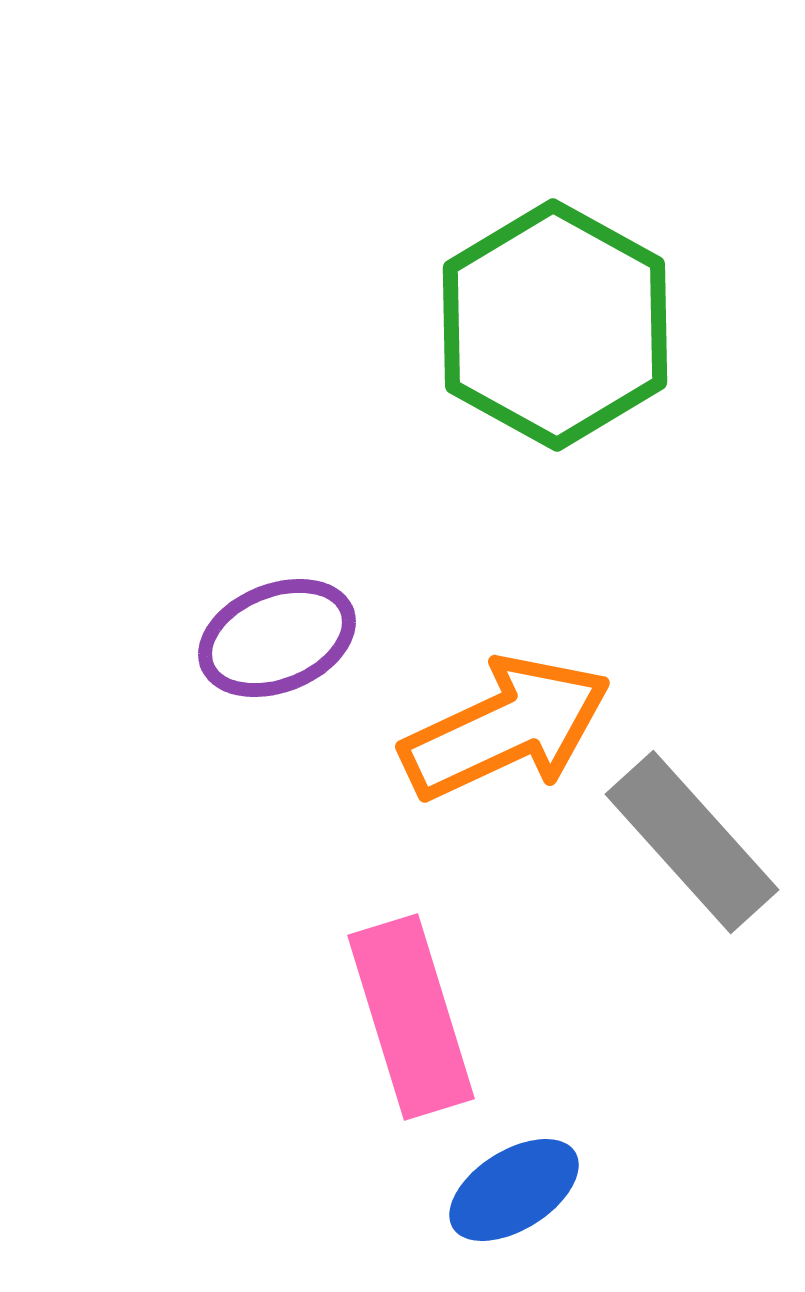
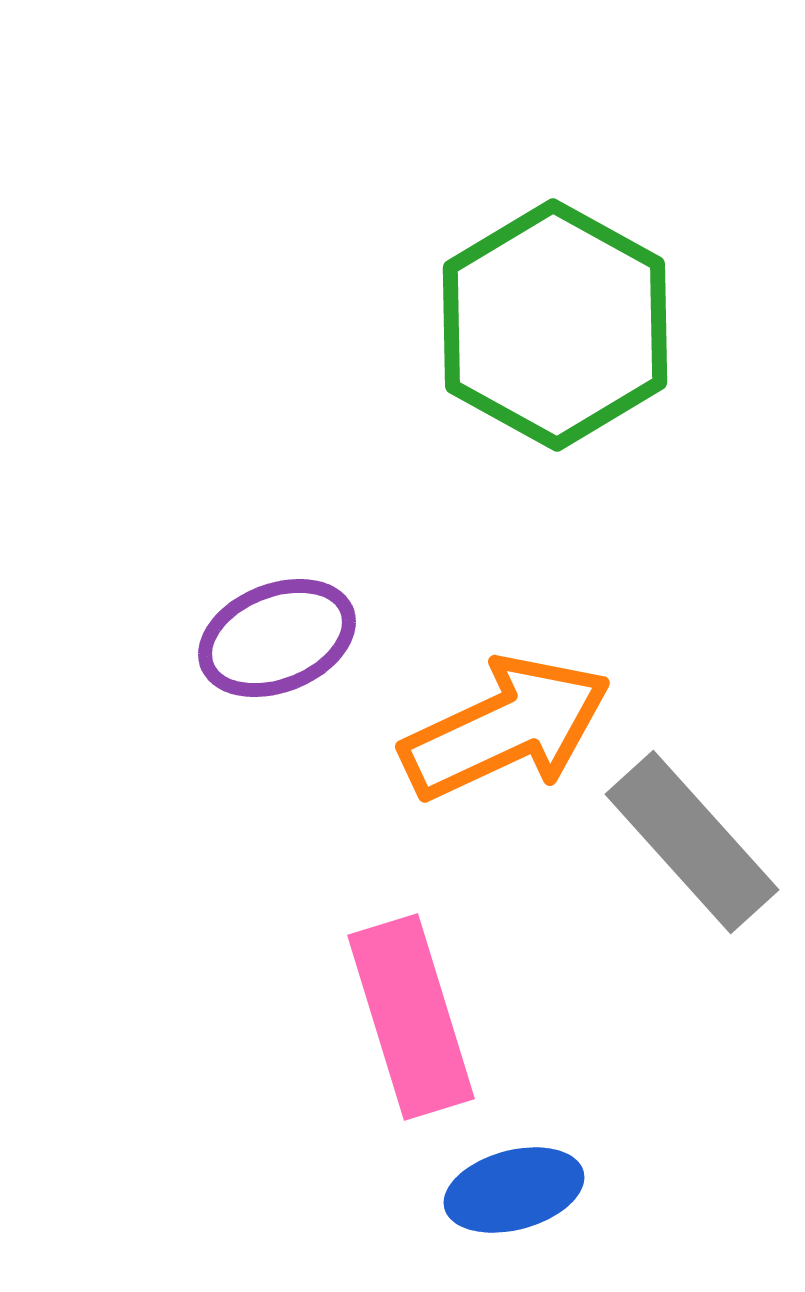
blue ellipse: rotated 17 degrees clockwise
